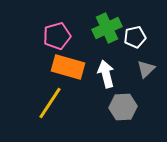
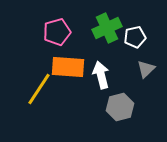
pink pentagon: moved 4 px up
orange rectangle: rotated 12 degrees counterclockwise
white arrow: moved 5 px left, 1 px down
yellow line: moved 11 px left, 14 px up
gray hexagon: moved 3 px left; rotated 12 degrees counterclockwise
